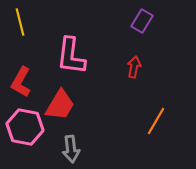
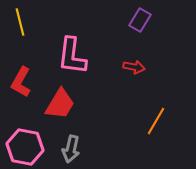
purple rectangle: moved 2 px left, 1 px up
pink L-shape: moved 1 px right
red arrow: rotated 90 degrees clockwise
red trapezoid: moved 1 px up
pink hexagon: moved 20 px down
gray arrow: rotated 20 degrees clockwise
